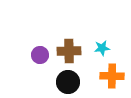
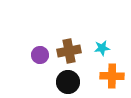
brown cross: rotated 10 degrees counterclockwise
